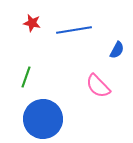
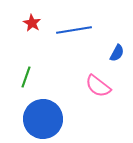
red star: rotated 18 degrees clockwise
blue semicircle: moved 3 px down
pink semicircle: rotated 8 degrees counterclockwise
